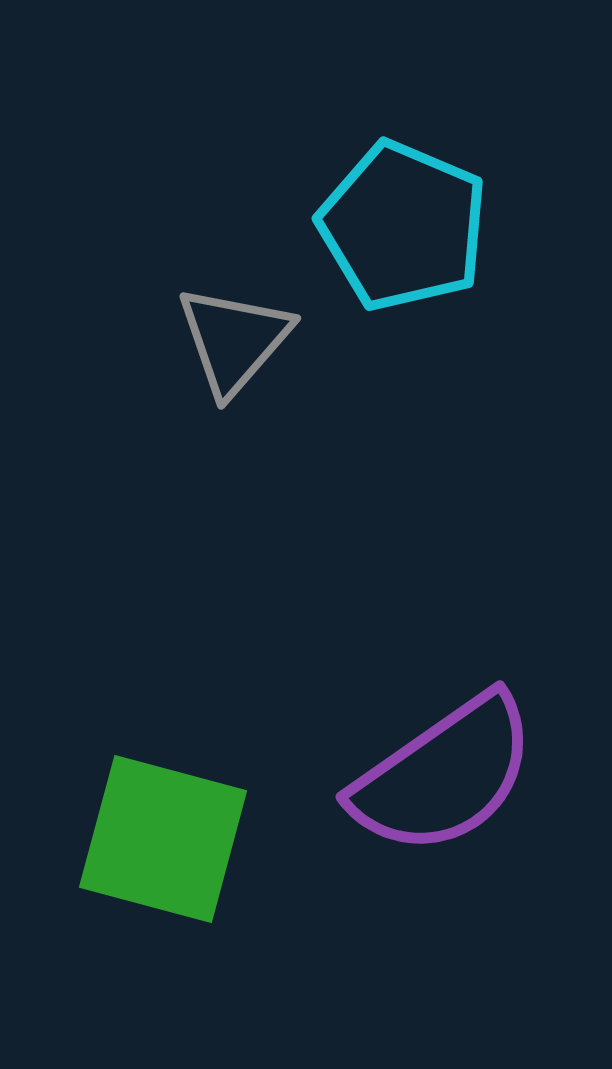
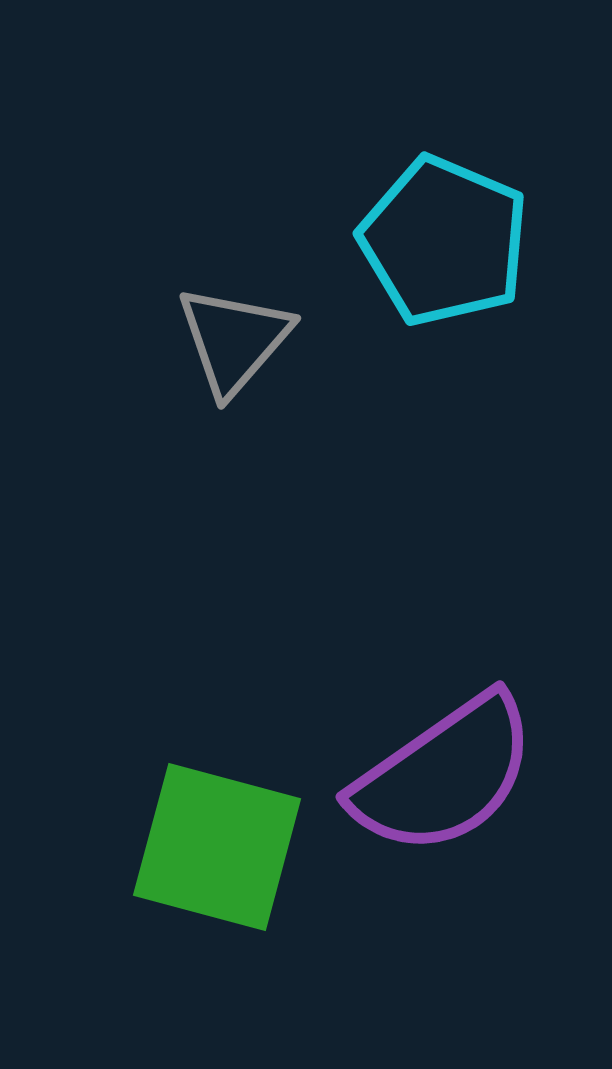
cyan pentagon: moved 41 px right, 15 px down
green square: moved 54 px right, 8 px down
